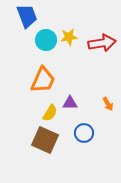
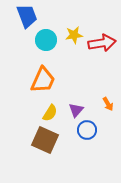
yellow star: moved 5 px right, 2 px up
purple triangle: moved 6 px right, 7 px down; rotated 49 degrees counterclockwise
blue circle: moved 3 px right, 3 px up
